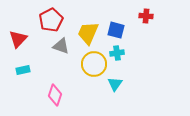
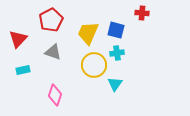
red cross: moved 4 px left, 3 px up
gray triangle: moved 8 px left, 6 px down
yellow circle: moved 1 px down
